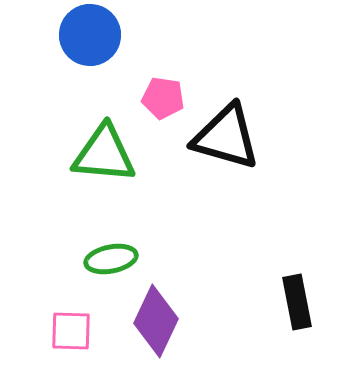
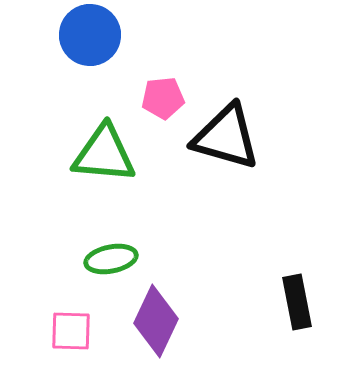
pink pentagon: rotated 15 degrees counterclockwise
